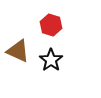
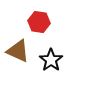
red hexagon: moved 12 px left, 3 px up; rotated 10 degrees counterclockwise
